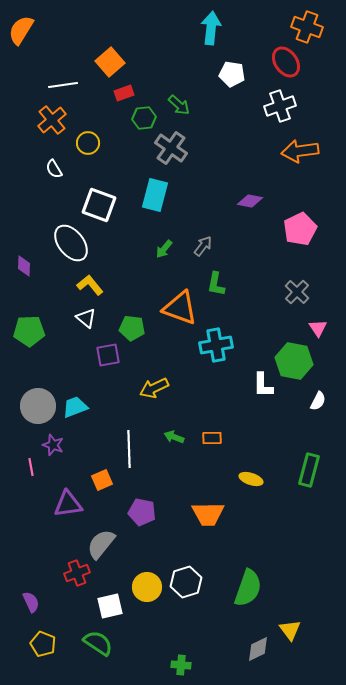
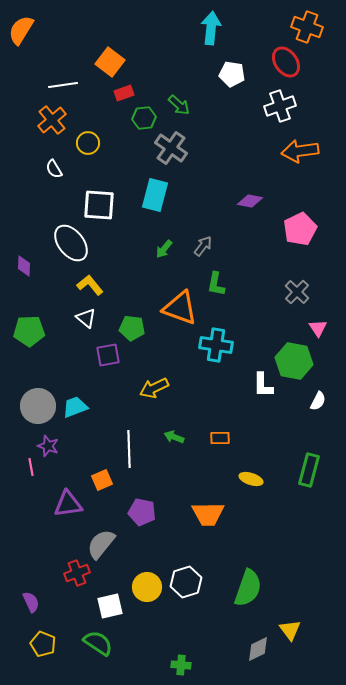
orange square at (110, 62): rotated 12 degrees counterclockwise
white square at (99, 205): rotated 16 degrees counterclockwise
cyan cross at (216, 345): rotated 20 degrees clockwise
orange rectangle at (212, 438): moved 8 px right
purple star at (53, 445): moved 5 px left, 1 px down
